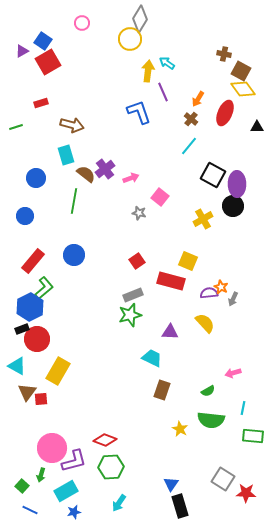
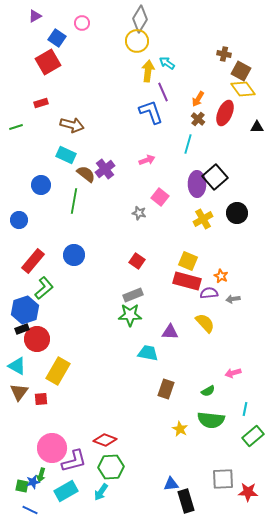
yellow circle at (130, 39): moved 7 px right, 2 px down
blue square at (43, 41): moved 14 px right, 3 px up
purple triangle at (22, 51): moved 13 px right, 35 px up
blue L-shape at (139, 112): moved 12 px right
brown cross at (191, 119): moved 7 px right
cyan line at (189, 146): moved 1 px left, 2 px up; rotated 24 degrees counterclockwise
cyan rectangle at (66, 155): rotated 48 degrees counterclockwise
black square at (213, 175): moved 2 px right, 2 px down; rotated 20 degrees clockwise
blue circle at (36, 178): moved 5 px right, 7 px down
pink arrow at (131, 178): moved 16 px right, 18 px up
purple ellipse at (237, 184): moved 40 px left
black circle at (233, 206): moved 4 px right, 7 px down
blue circle at (25, 216): moved 6 px left, 4 px down
red square at (137, 261): rotated 21 degrees counterclockwise
red rectangle at (171, 281): moved 16 px right
orange star at (221, 287): moved 11 px up
gray arrow at (233, 299): rotated 56 degrees clockwise
blue hexagon at (30, 307): moved 5 px left, 3 px down; rotated 8 degrees clockwise
green star at (130, 315): rotated 15 degrees clockwise
cyan trapezoid at (152, 358): moved 4 px left, 5 px up; rotated 15 degrees counterclockwise
brown rectangle at (162, 390): moved 4 px right, 1 px up
brown triangle at (27, 392): moved 8 px left
cyan line at (243, 408): moved 2 px right, 1 px down
green rectangle at (253, 436): rotated 45 degrees counterclockwise
gray square at (223, 479): rotated 35 degrees counterclockwise
blue triangle at (171, 484): rotated 49 degrees clockwise
green square at (22, 486): rotated 32 degrees counterclockwise
red star at (246, 493): moved 2 px right, 1 px up
cyan arrow at (119, 503): moved 18 px left, 11 px up
black rectangle at (180, 506): moved 6 px right, 5 px up
blue star at (74, 512): moved 41 px left, 30 px up
